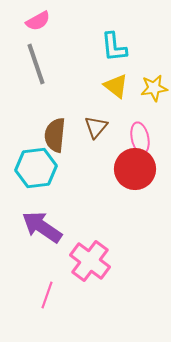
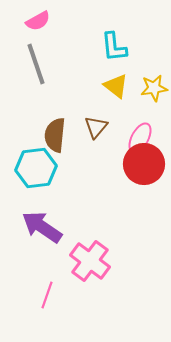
pink ellipse: rotated 40 degrees clockwise
red circle: moved 9 px right, 5 px up
